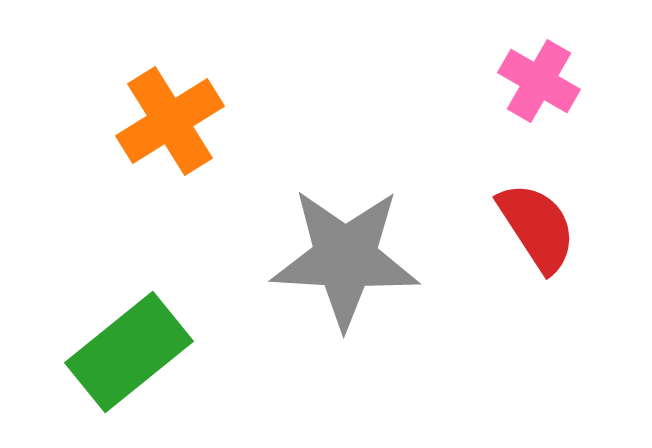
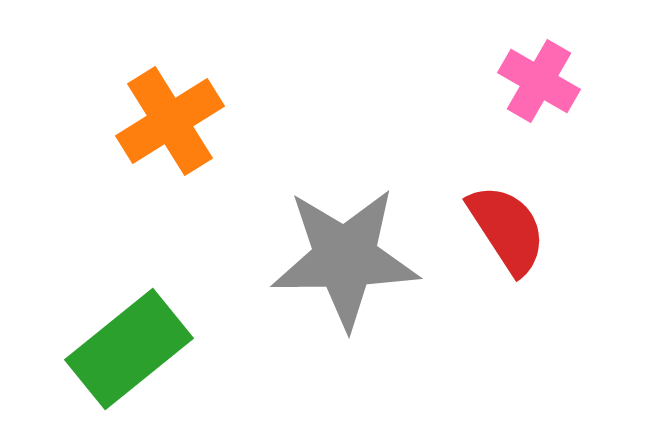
red semicircle: moved 30 px left, 2 px down
gray star: rotated 4 degrees counterclockwise
green rectangle: moved 3 px up
